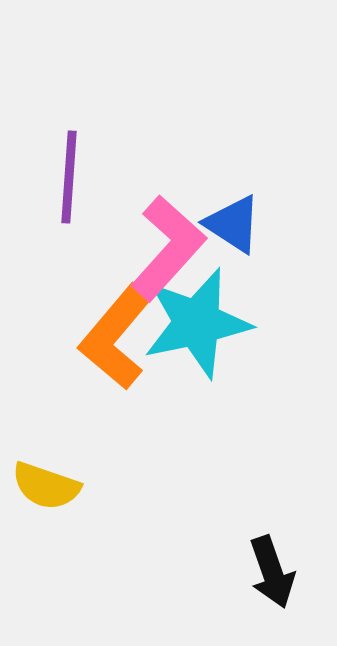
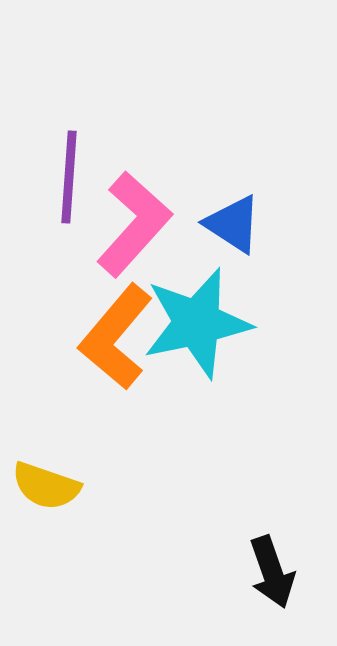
pink L-shape: moved 34 px left, 24 px up
